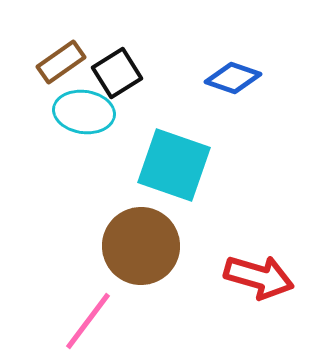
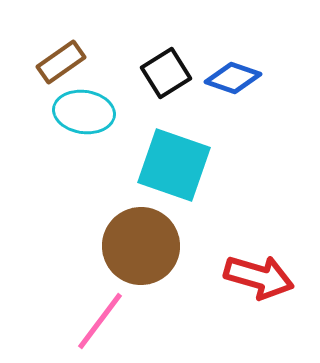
black square: moved 49 px right
pink line: moved 12 px right
